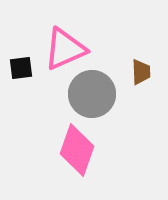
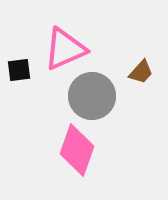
black square: moved 2 px left, 2 px down
brown trapezoid: rotated 44 degrees clockwise
gray circle: moved 2 px down
